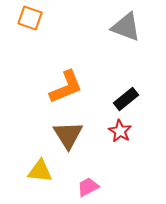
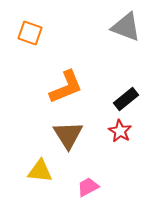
orange square: moved 15 px down
